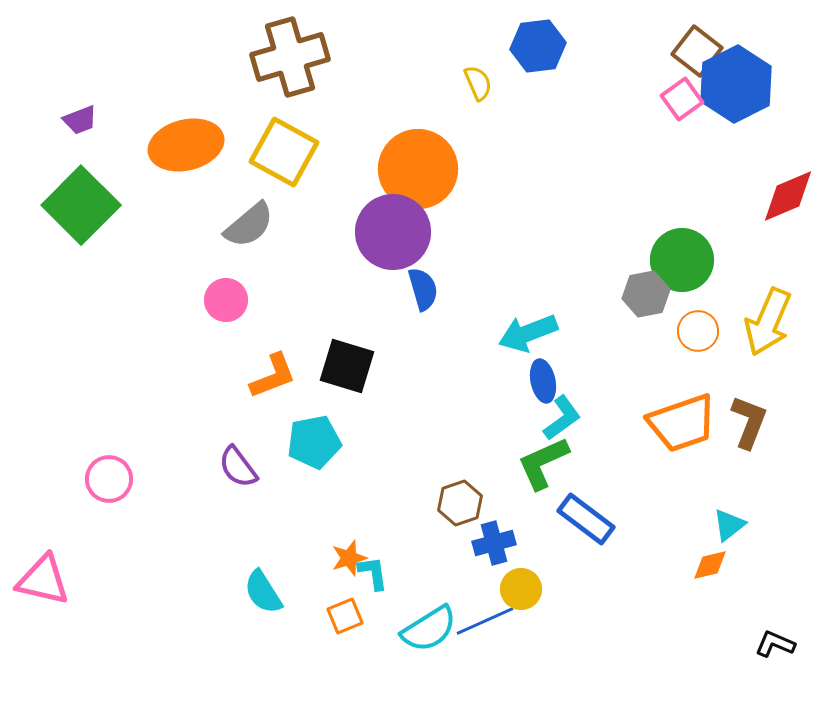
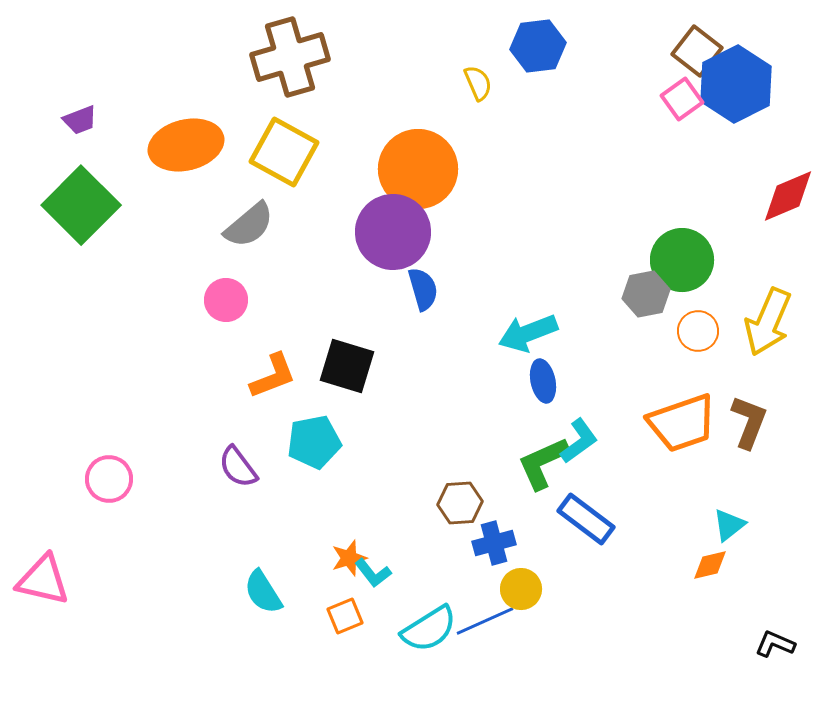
cyan L-shape at (562, 418): moved 17 px right, 23 px down
brown hexagon at (460, 503): rotated 15 degrees clockwise
cyan L-shape at (373, 573): rotated 150 degrees clockwise
